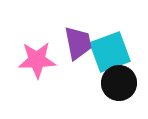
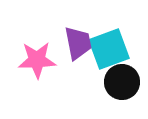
cyan square: moved 1 px left, 3 px up
black circle: moved 3 px right, 1 px up
